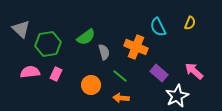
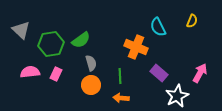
yellow semicircle: moved 2 px right, 2 px up
gray triangle: moved 1 px down
green semicircle: moved 5 px left, 3 px down
green hexagon: moved 3 px right
gray semicircle: moved 13 px left, 11 px down
pink arrow: moved 6 px right, 2 px down; rotated 78 degrees clockwise
green line: rotated 49 degrees clockwise
